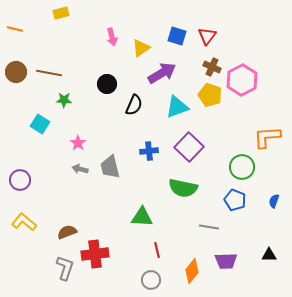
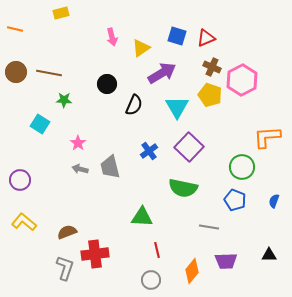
red triangle: moved 1 px left, 2 px down; rotated 30 degrees clockwise
cyan triangle: rotated 40 degrees counterclockwise
blue cross: rotated 30 degrees counterclockwise
